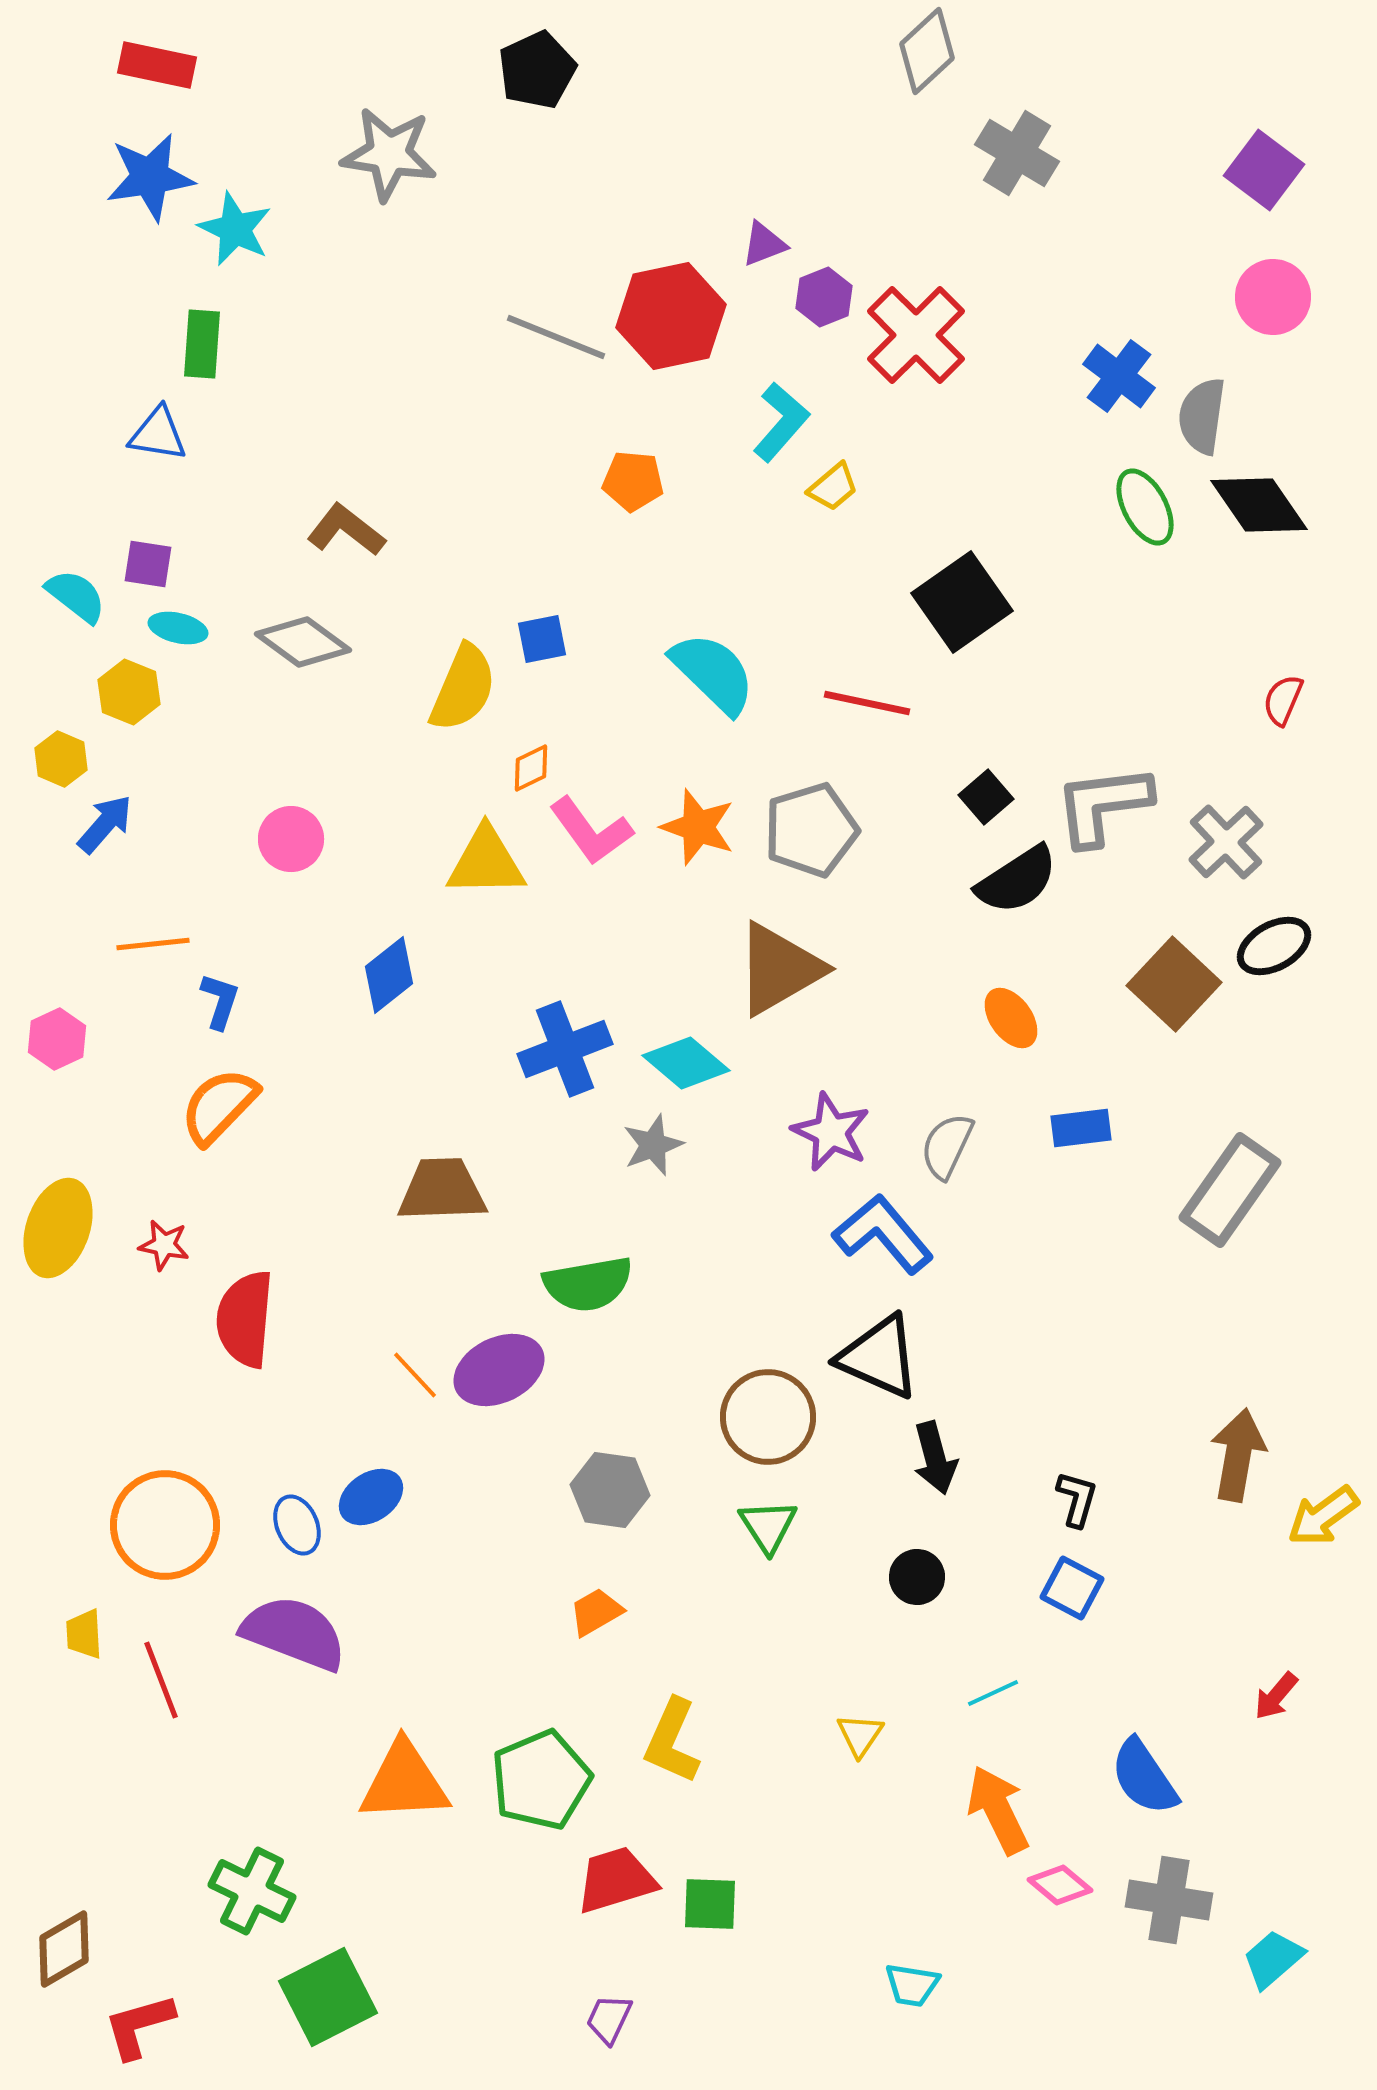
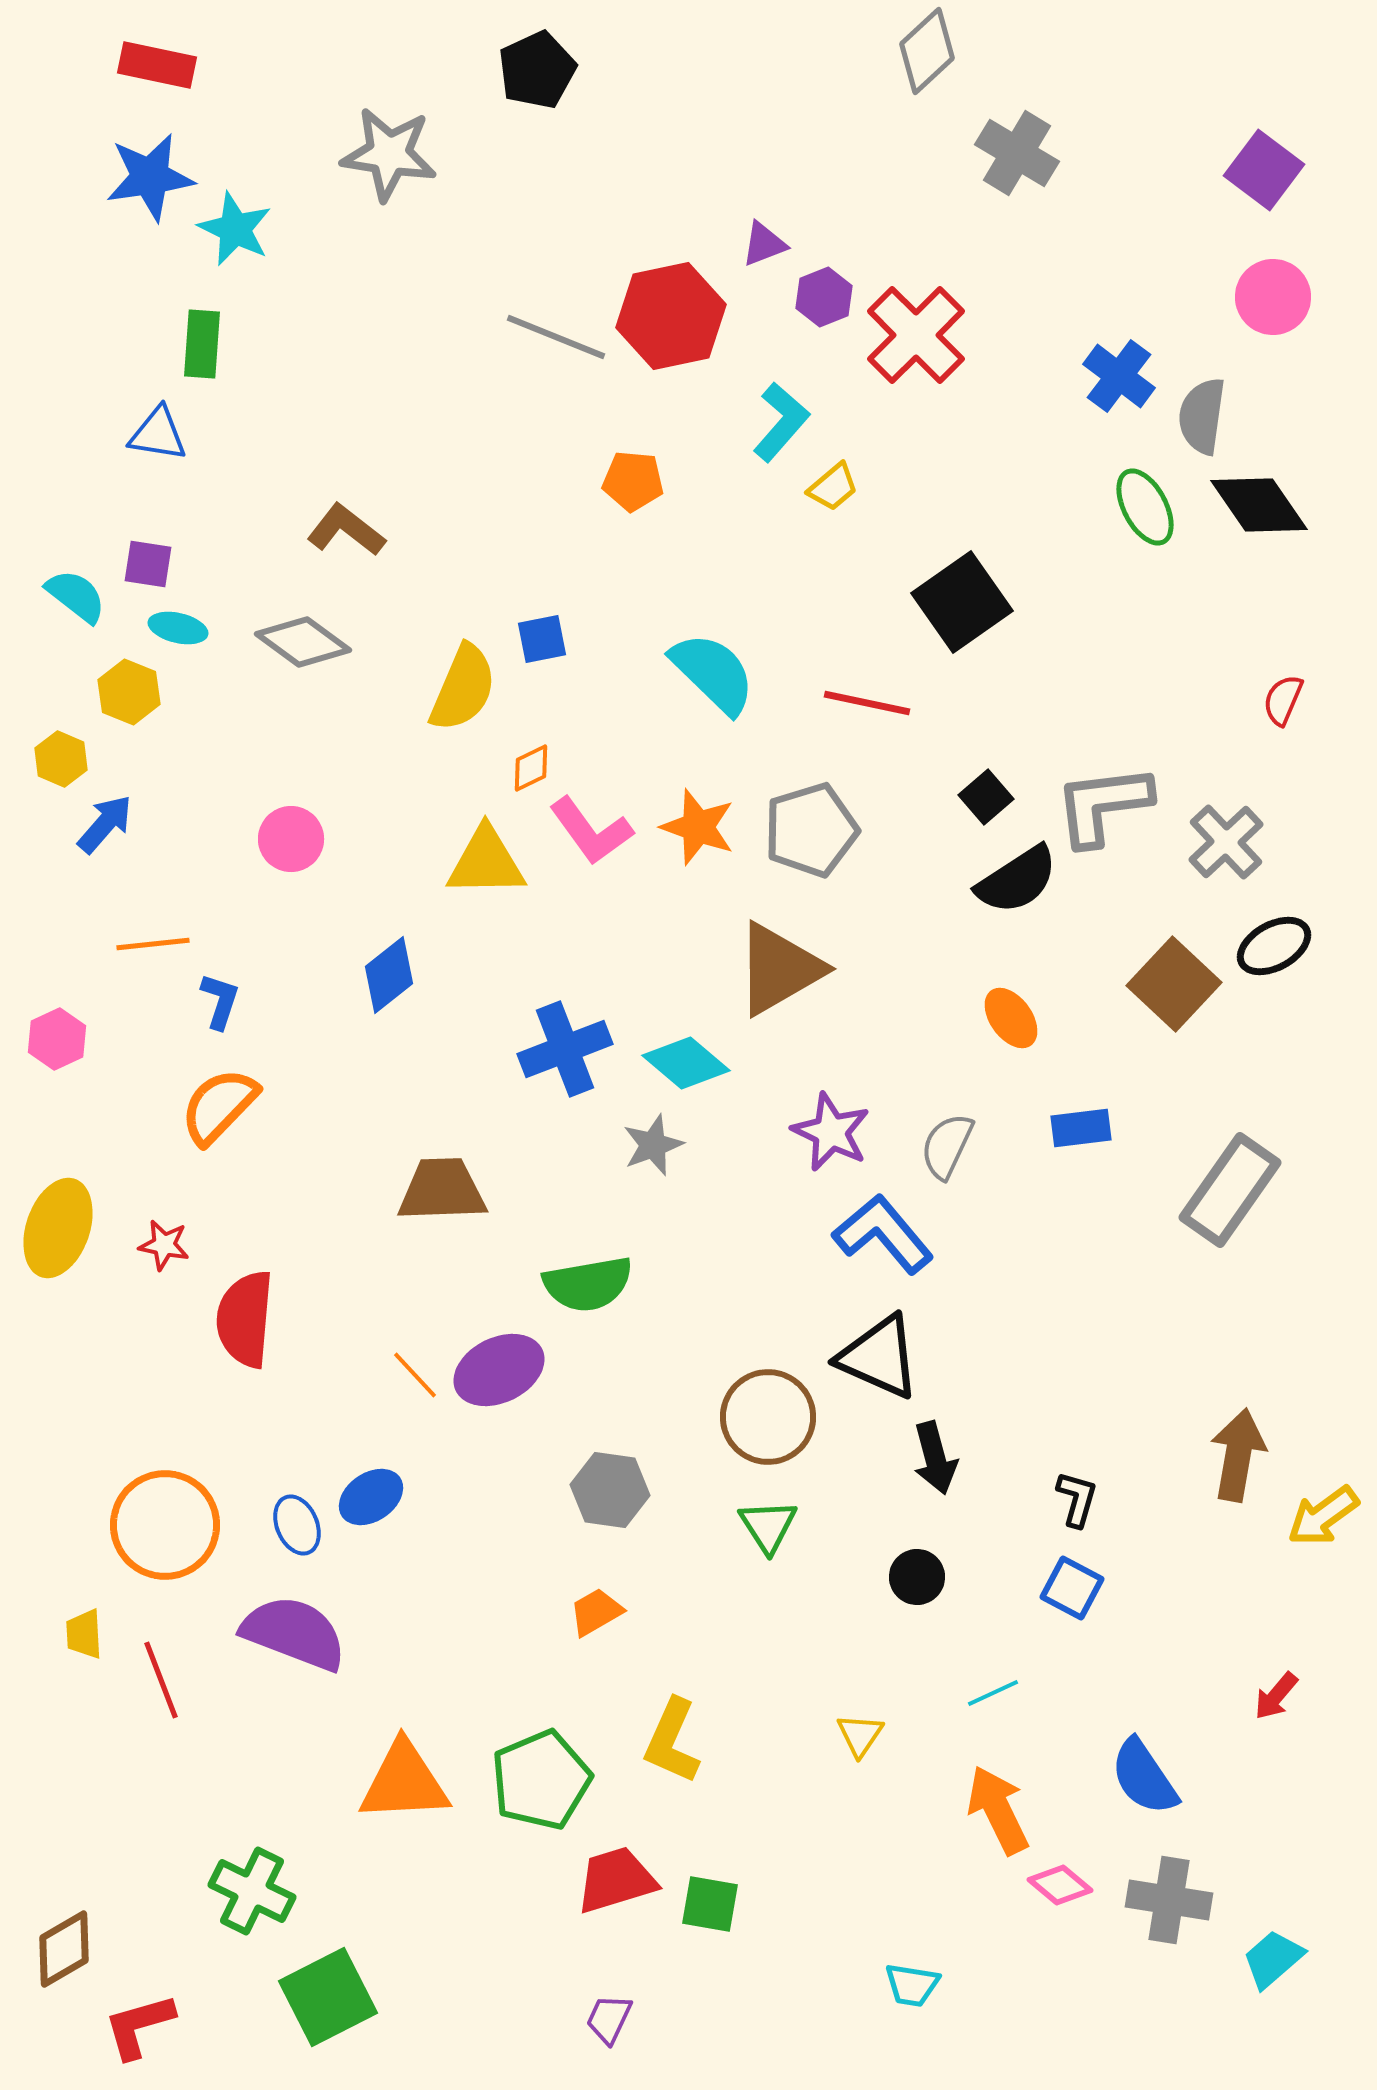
green square at (710, 1904): rotated 8 degrees clockwise
